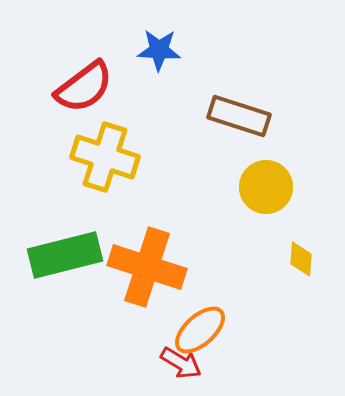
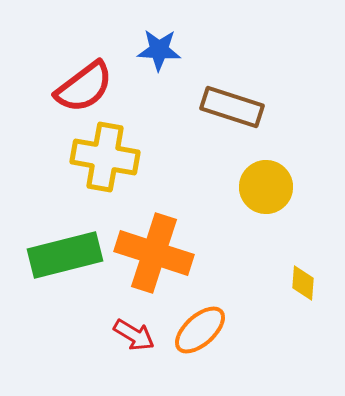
brown rectangle: moved 7 px left, 9 px up
yellow cross: rotated 8 degrees counterclockwise
yellow diamond: moved 2 px right, 24 px down
orange cross: moved 7 px right, 14 px up
red arrow: moved 47 px left, 28 px up
